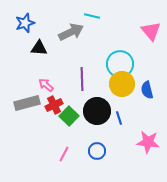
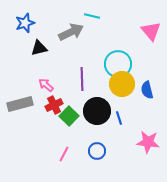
black triangle: rotated 18 degrees counterclockwise
cyan circle: moved 2 px left
gray rectangle: moved 7 px left, 1 px down
